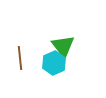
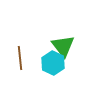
cyan hexagon: moved 1 px left; rotated 10 degrees counterclockwise
